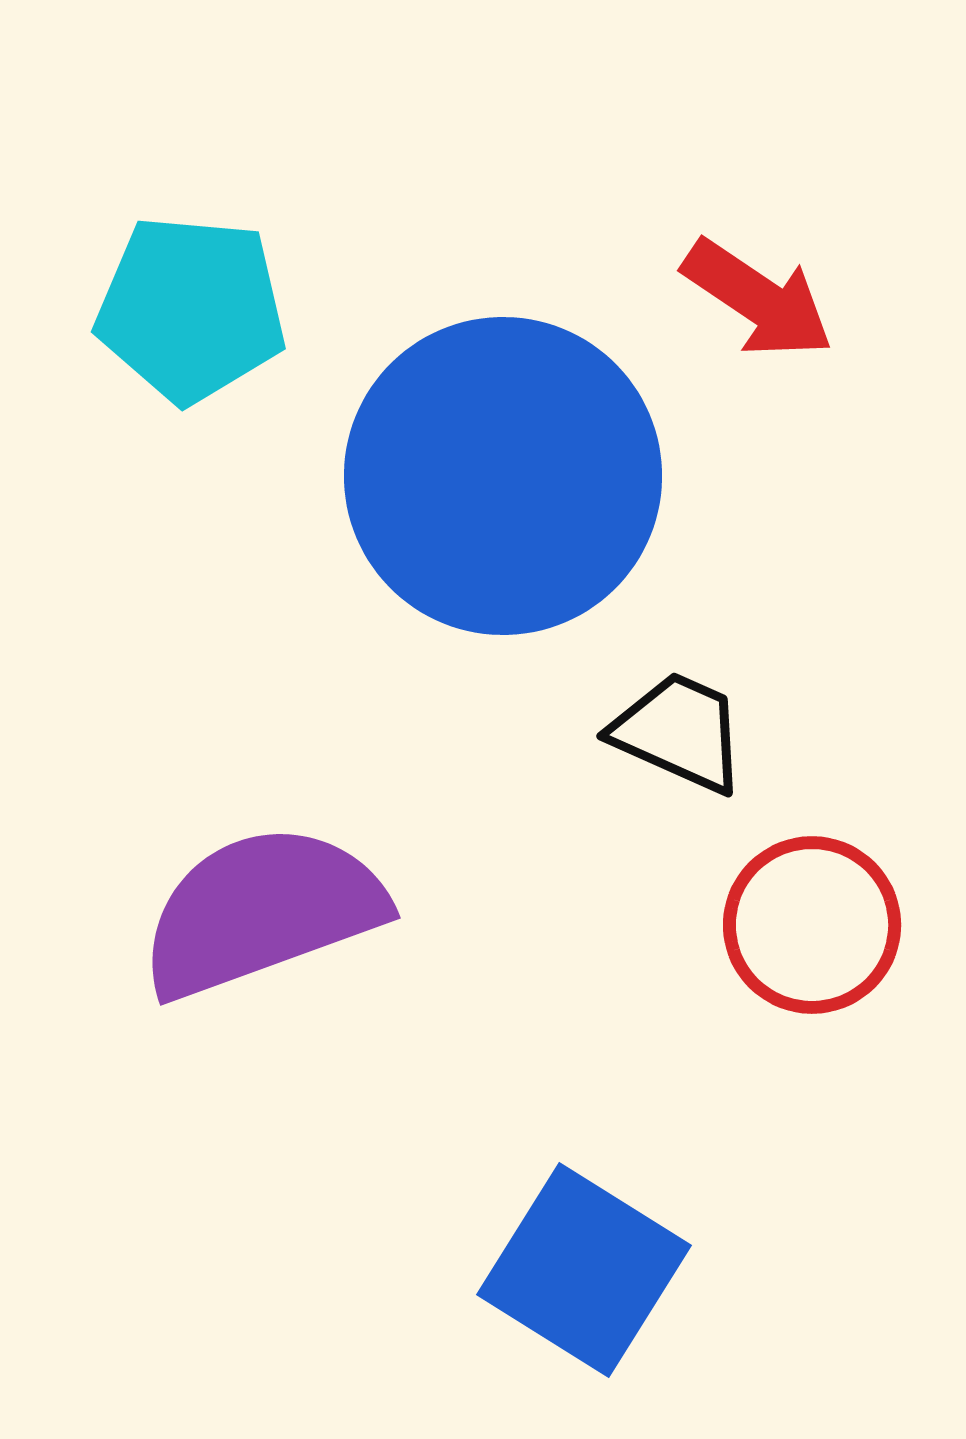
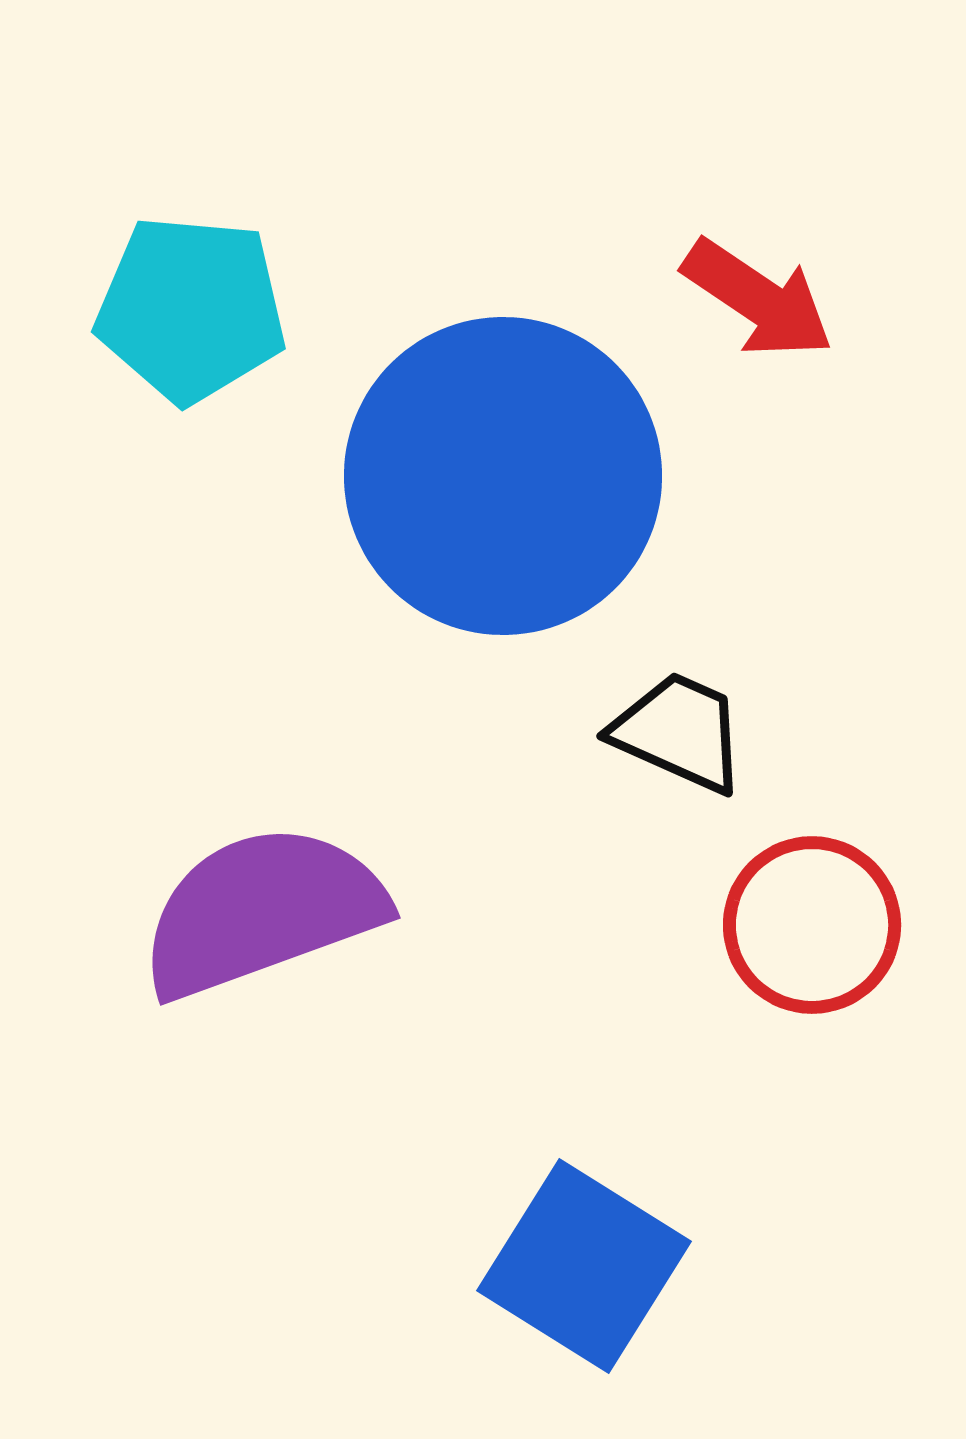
blue square: moved 4 px up
